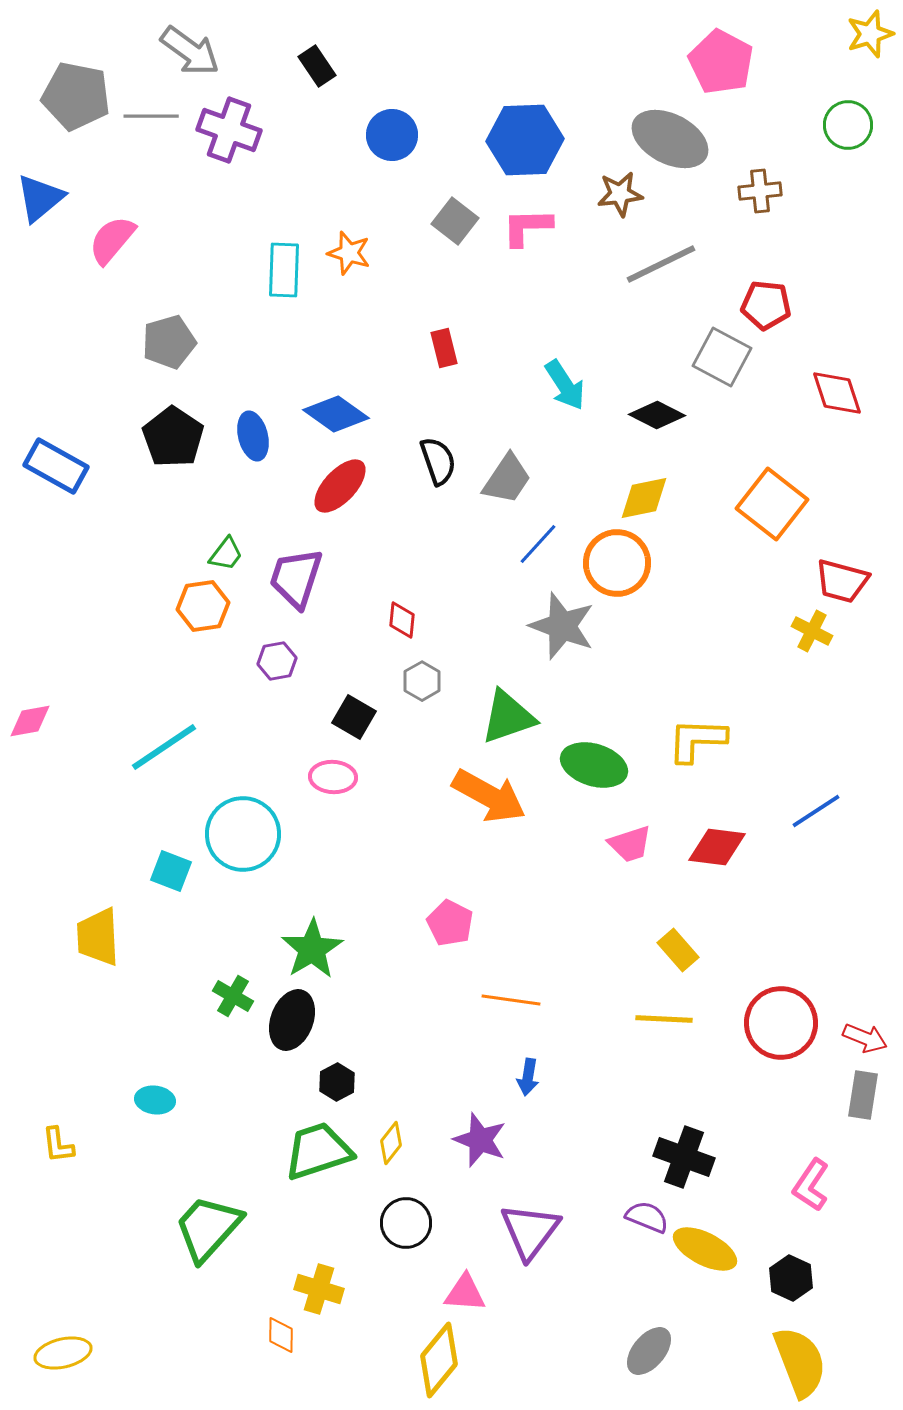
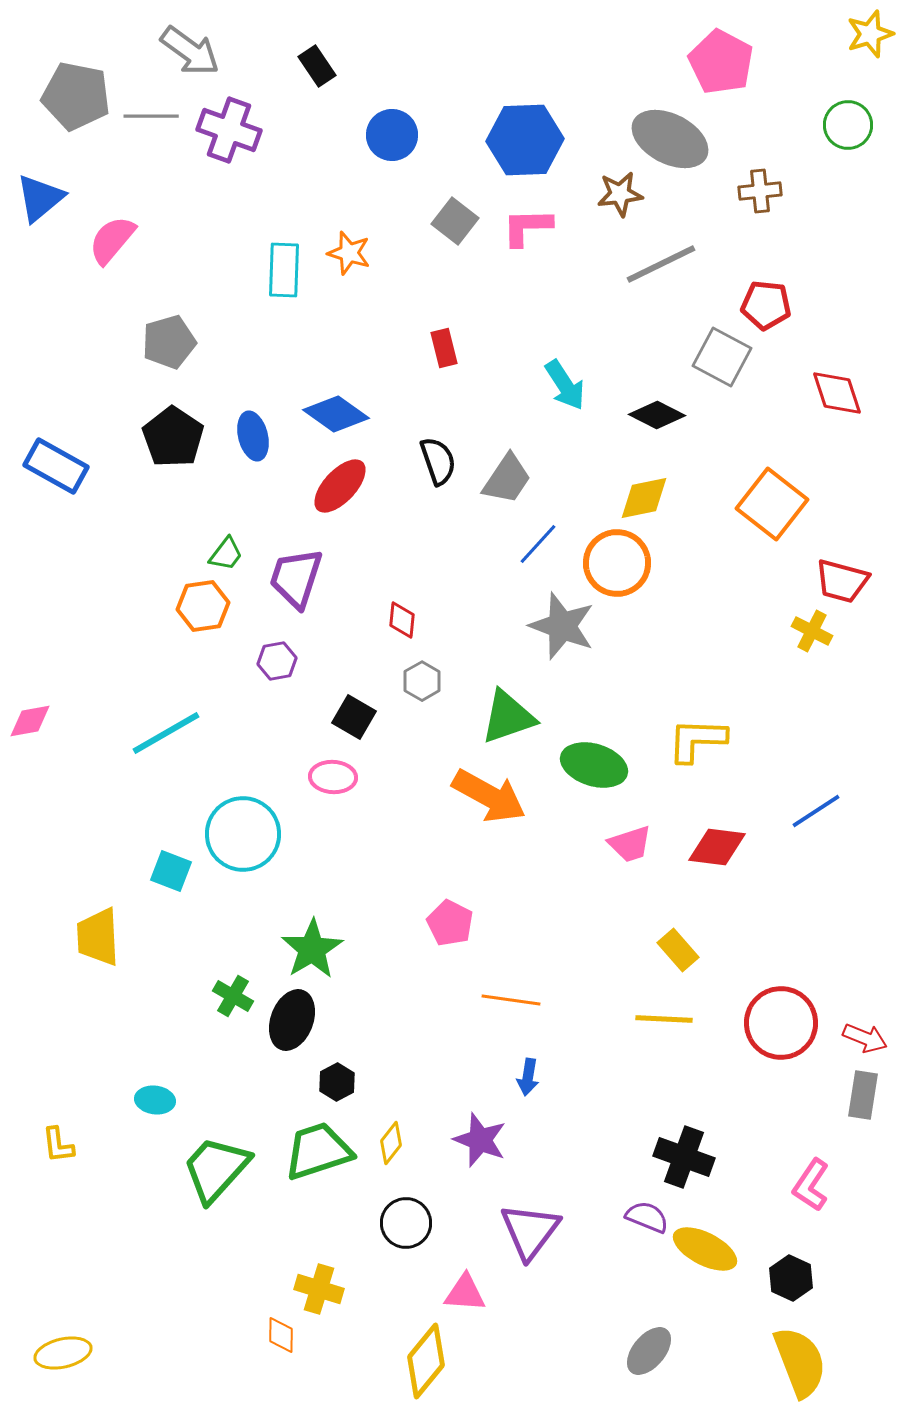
cyan line at (164, 747): moved 2 px right, 14 px up; rotated 4 degrees clockwise
green trapezoid at (208, 1228): moved 8 px right, 59 px up
yellow diamond at (439, 1360): moved 13 px left, 1 px down
